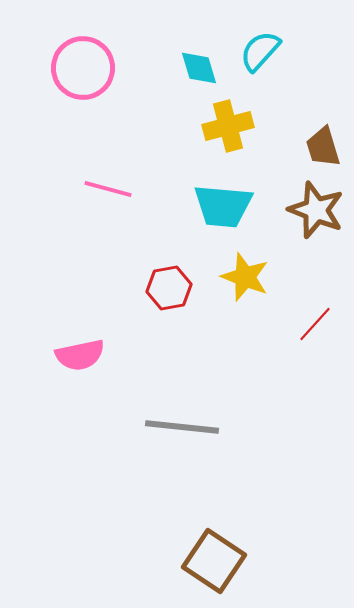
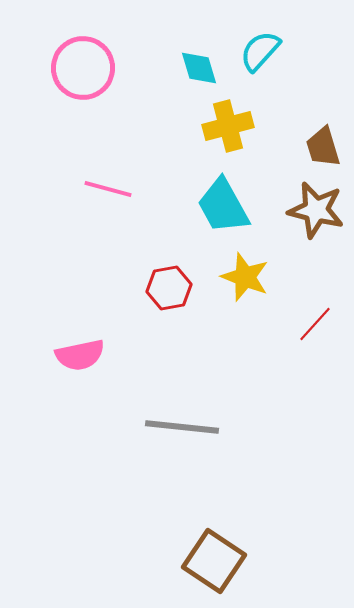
cyan trapezoid: rotated 56 degrees clockwise
brown star: rotated 8 degrees counterclockwise
